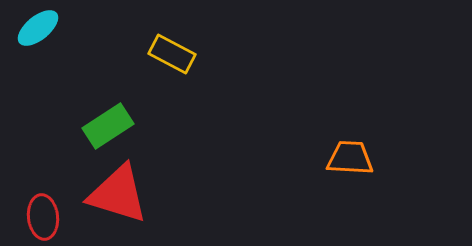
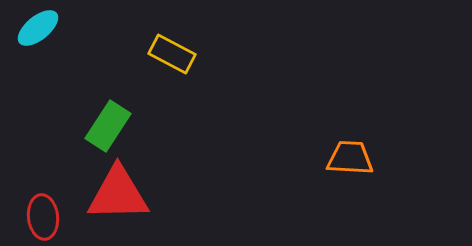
green rectangle: rotated 24 degrees counterclockwise
red triangle: rotated 18 degrees counterclockwise
